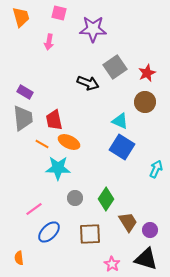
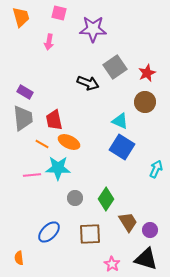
pink line: moved 2 px left, 34 px up; rotated 30 degrees clockwise
